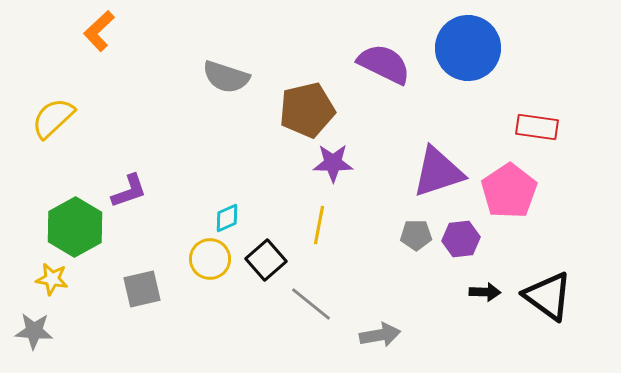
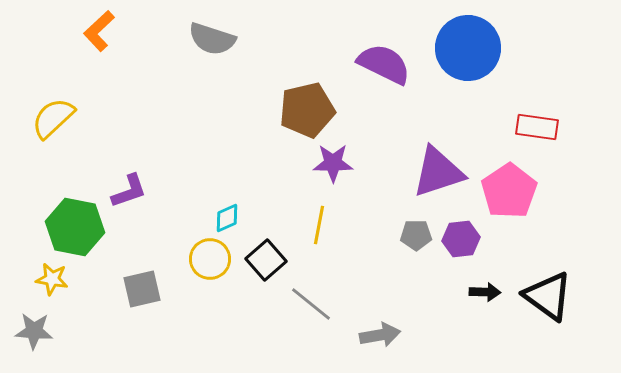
gray semicircle: moved 14 px left, 38 px up
green hexagon: rotated 20 degrees counterclockwise
